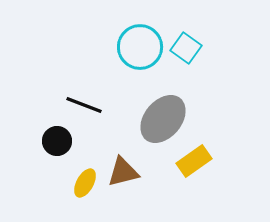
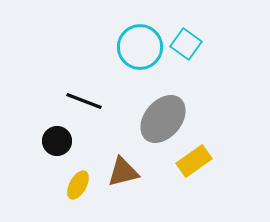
cyan square: moved 4 px up
black line: moved 4 px up
yellow ellipse: moved 7 px left, 2 px down
